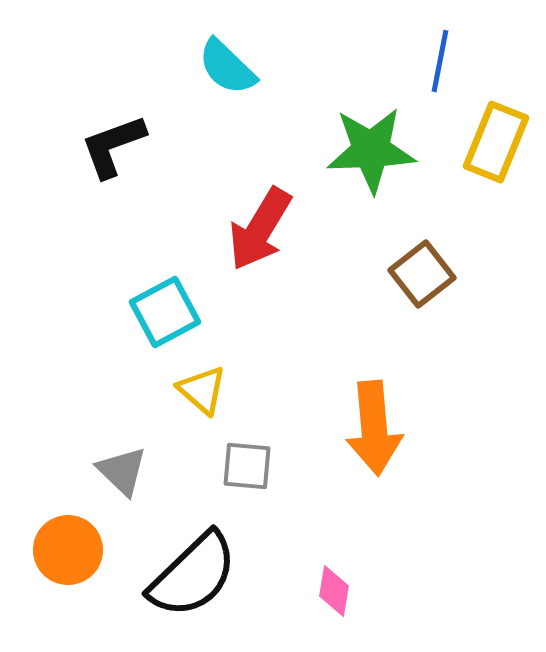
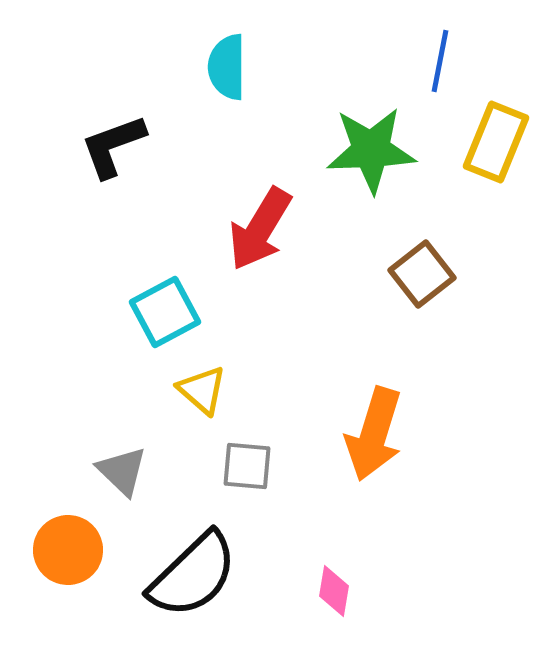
cyan semicircle: rotated 46 degrees clockwise
orange arrow: moved 6 px down; rotated 22 degrees clockwise
